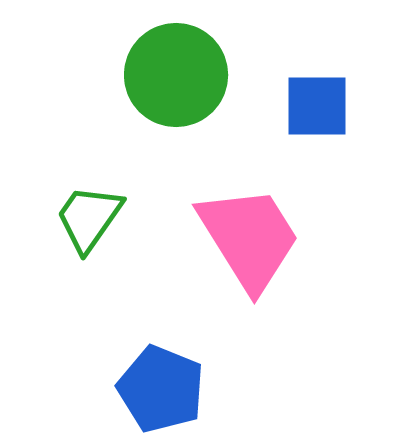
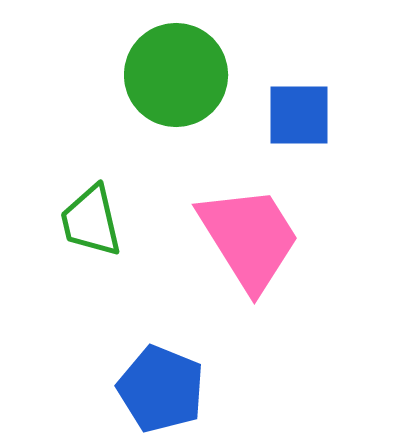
blue square: moved 18 px left, 9 px down
green trapezoid: moved 2 px right, 3 px down; rotated 48 degrees counterclockwise
